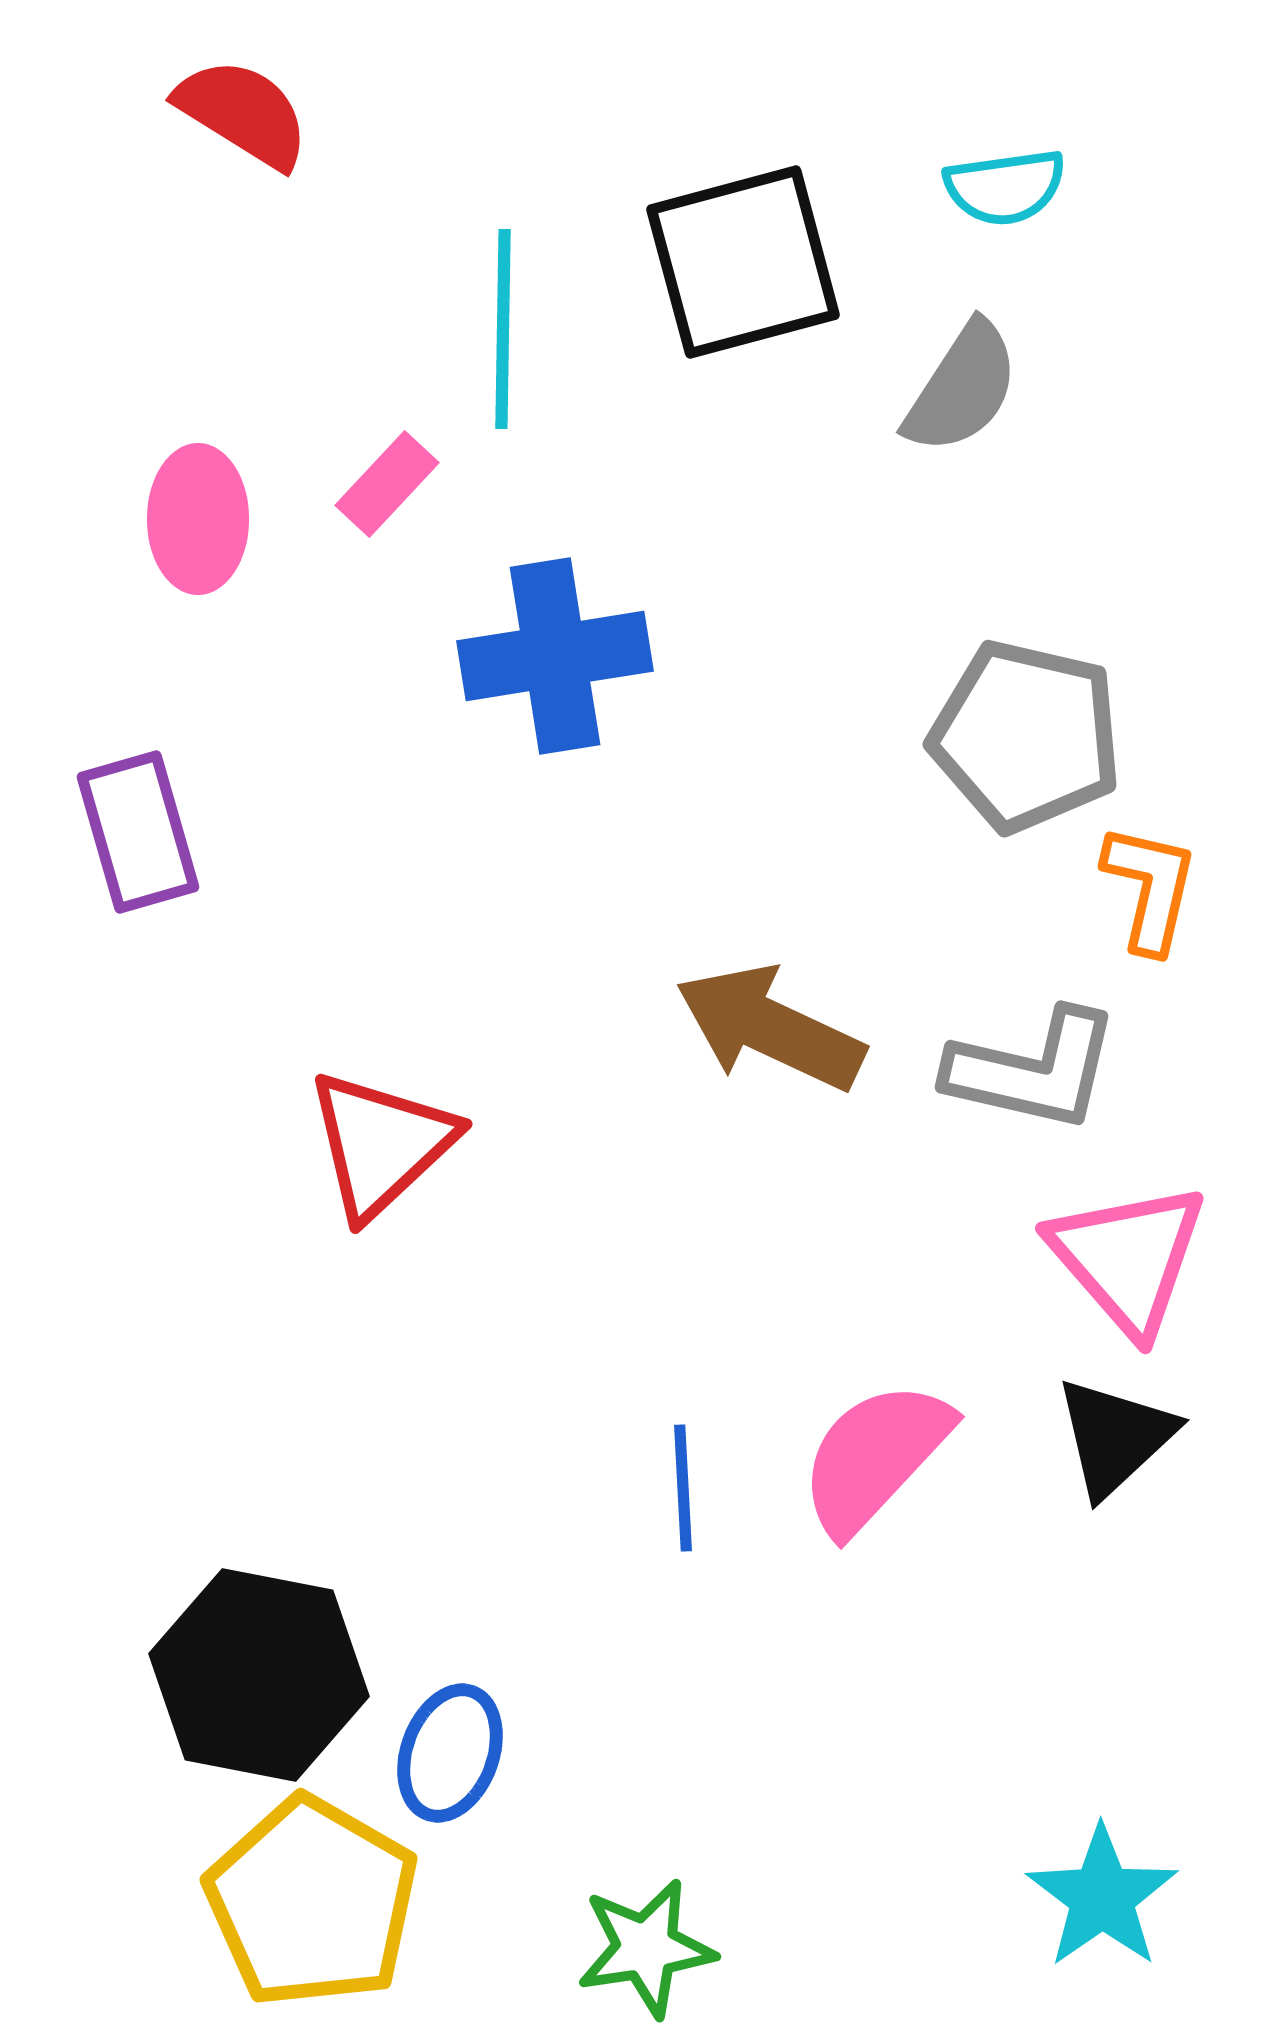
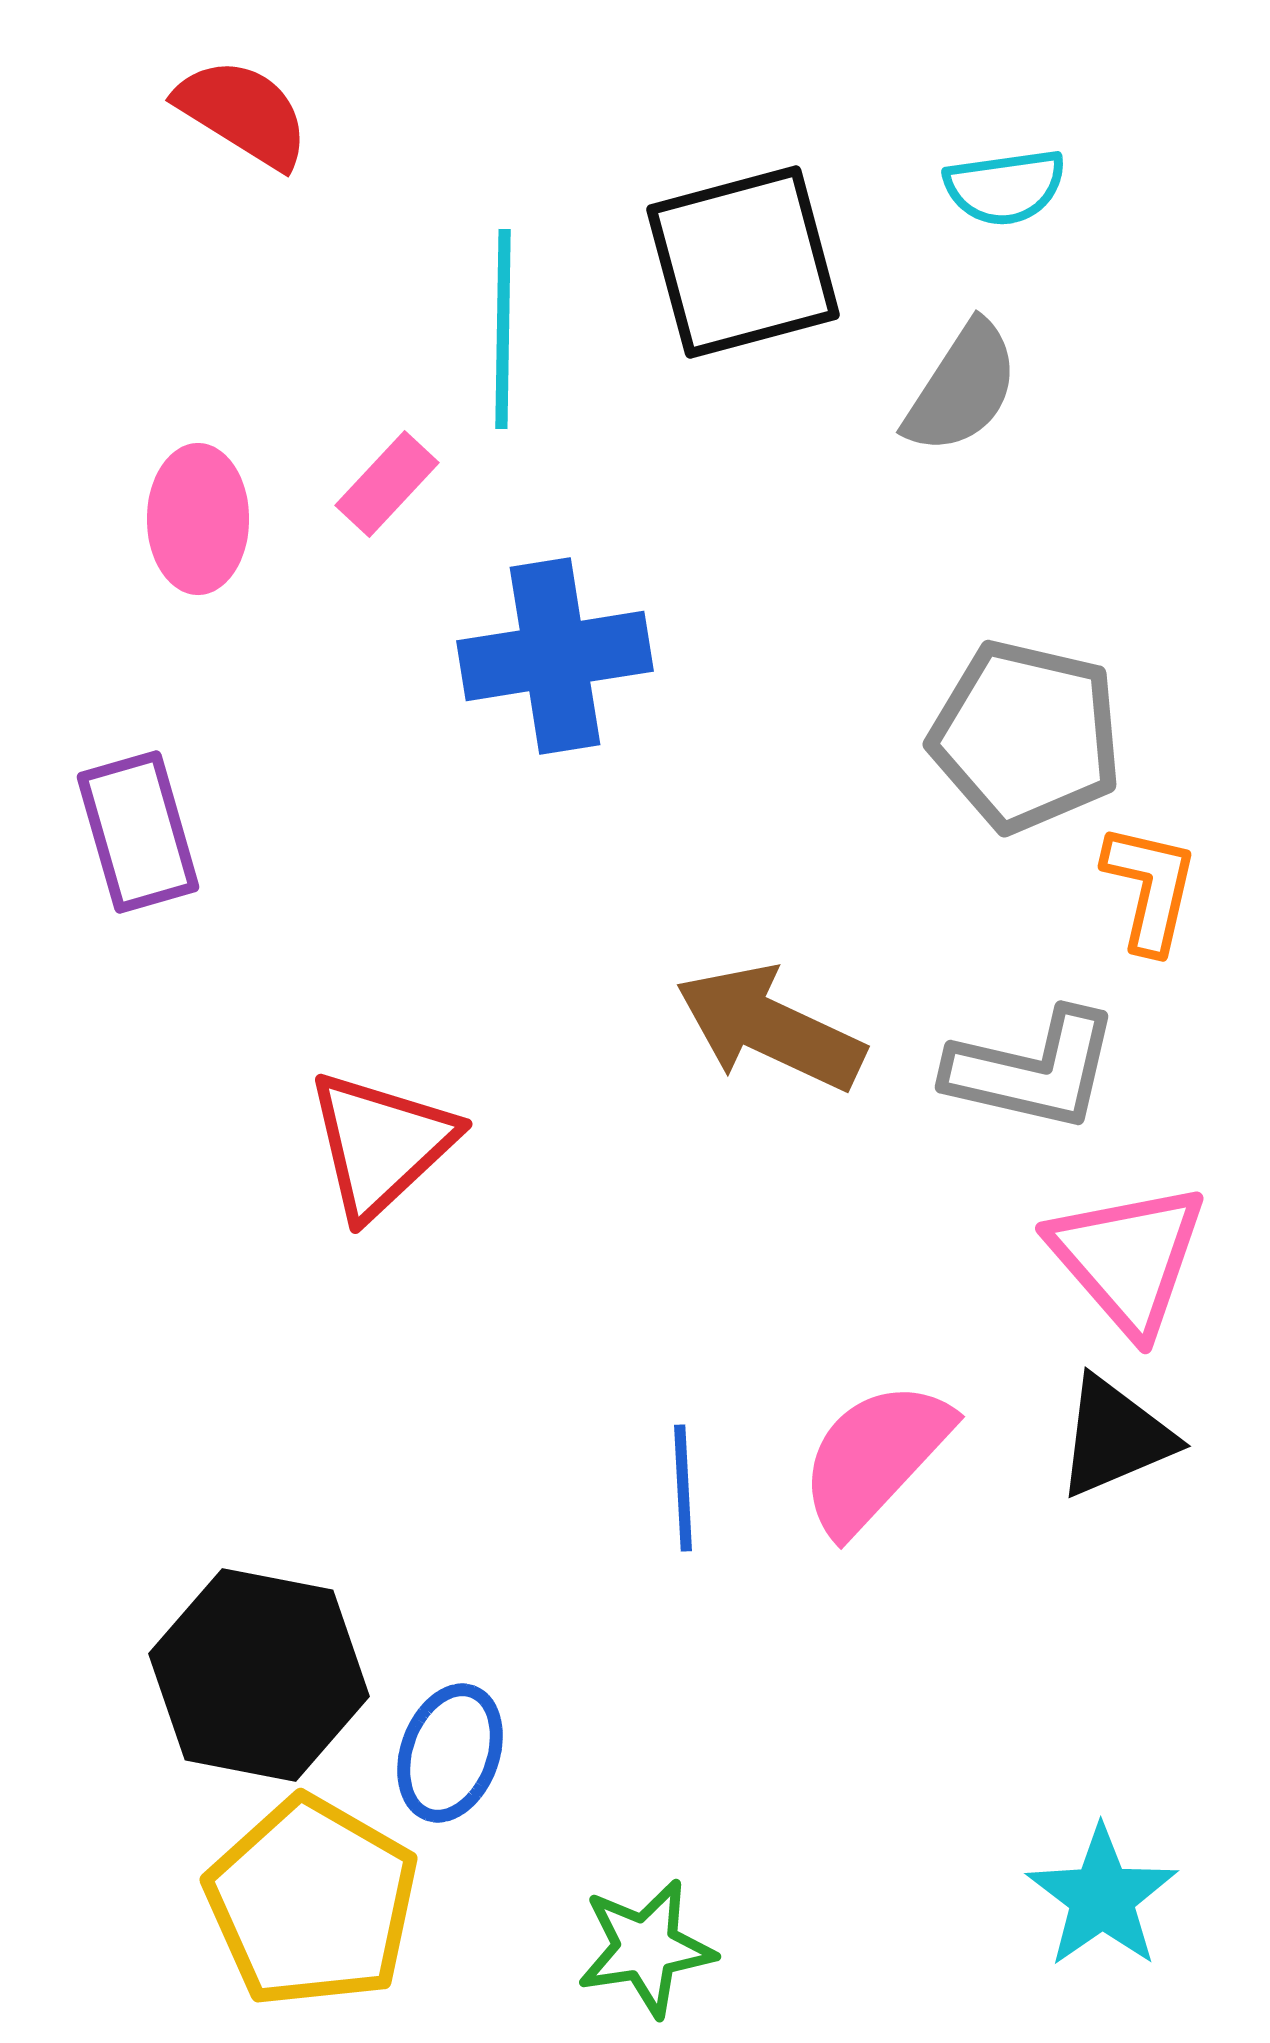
black triangle: rotated 20 degrees clockwise
